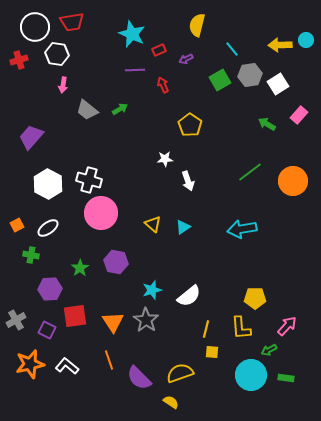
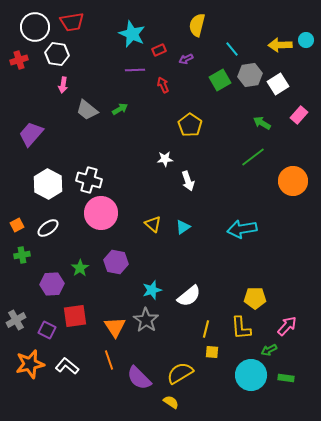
green arrow at (267, 124): moved 5 px left, 1 px up
purple trapezoid at (31, 137): moved 3 px up
green line at (250, 172): moved 3 px right, 15 px up
green cross at (31, 255): moved 9 px left; rotated 21 degrees counterclockwise
purple hexagon at (50, 289): moved 2 px right, 5 px up
orange triangle at (113, 322): moved 2 px right, 5 px down
yellow semicircle at (180, 373): rotated 12 degrees counterclockwise
